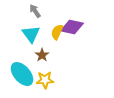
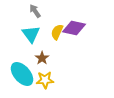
purple diamond: moved 2 px right, 1 px down
brown star: moved 3 px down
